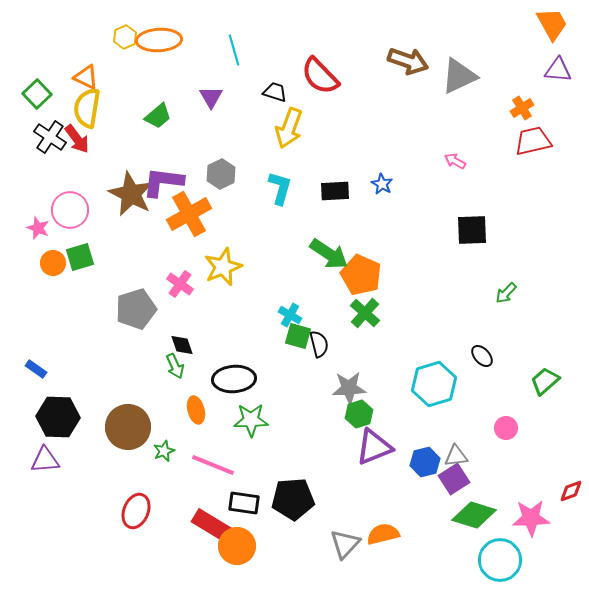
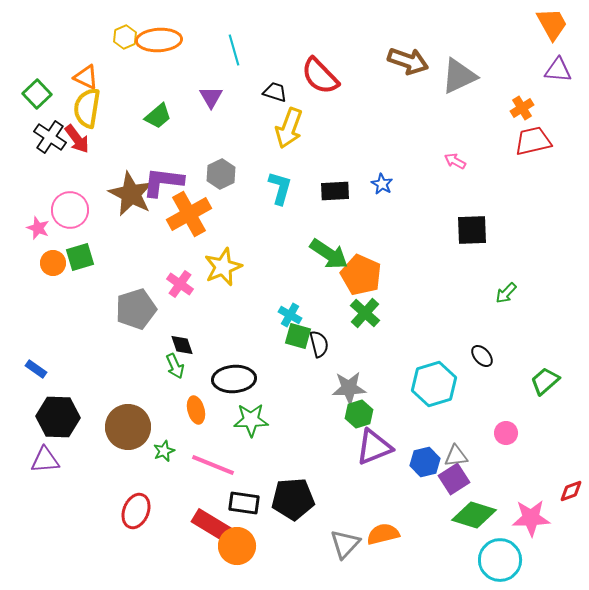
pink circle at (506, 428): moved 5 px down
